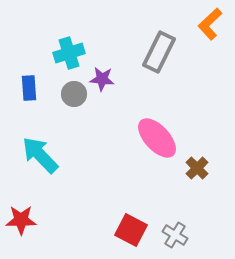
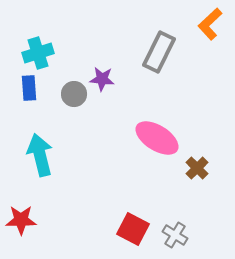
cyan cross: moved 31 px left
pink ellipse: rotated 15 degrees counterclockwise
cyan arrow: rotated 30 degrees clockwise
red square: moved 2 px right, 1 px up
